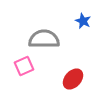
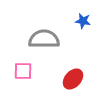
blue star: rotated 14 degrees counterclockwise
pink square: moved 1 px left, 5 px down; rotated 24 degrees clockwise
